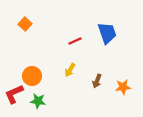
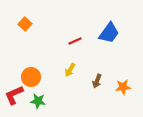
blue trapezoid: moved 2 px right; rotated 55 degrees clockwise
orange circle: moved 1 px left, 1 px down
red L-shape: moved 1 px down
